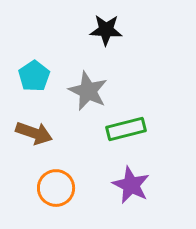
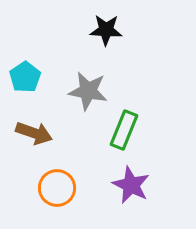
cyan pentagon: moved 9 px left, 1 px down
gray star: rotated 15 degrees counterclockwise
green rectangle: moved 2 px left, 1 px down; rotated 54 degrees counterclockwise
orange circle: moved 1 px right
